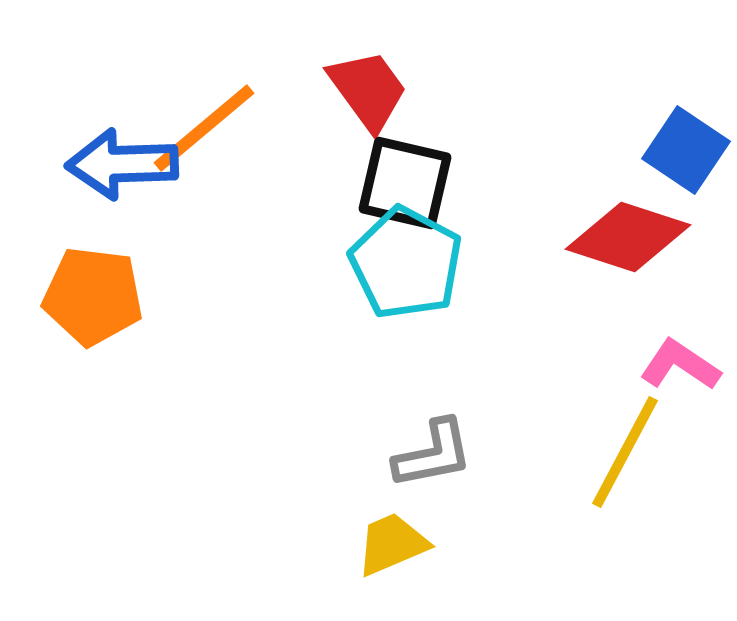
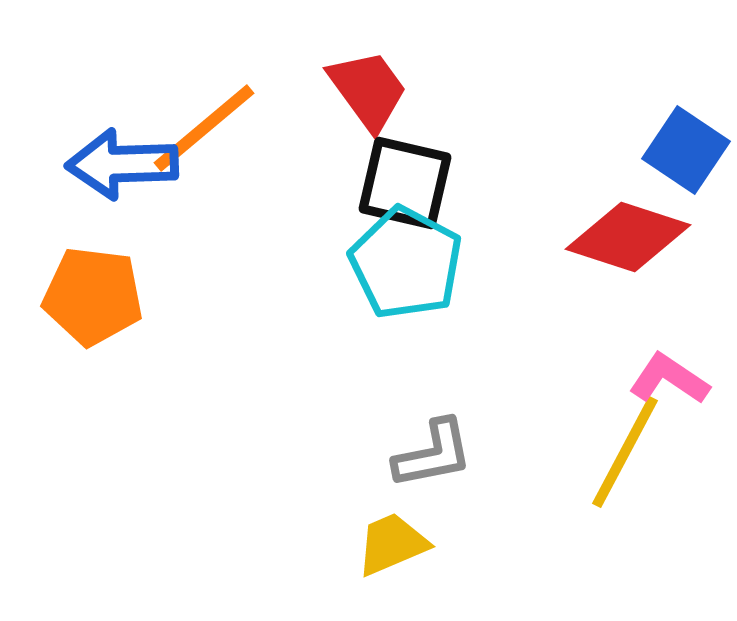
pink L-shape: moved 11 px left, 14 px down
